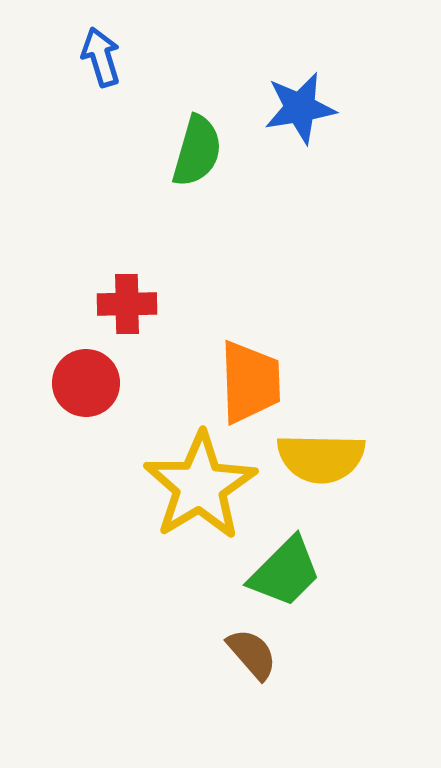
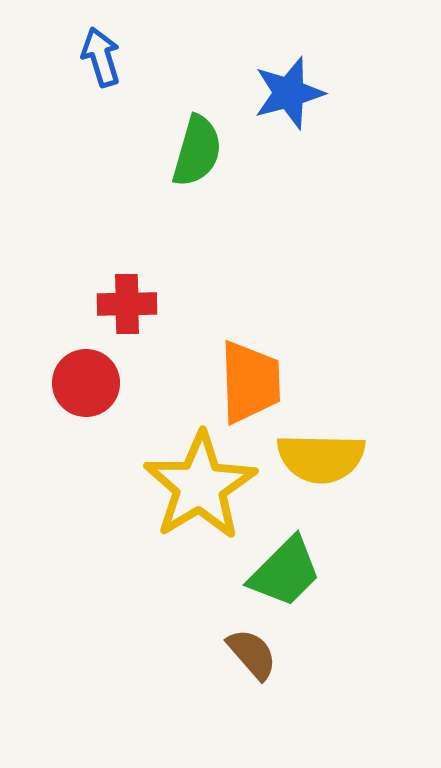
blue star: moved 11 px left, 15 px up; rotated 6 degrees counterclockwise
